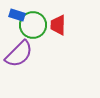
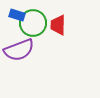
green circle: moved 2 px up
purple semicircle: moved 4 px up; rotated 24 degrees clockwise
